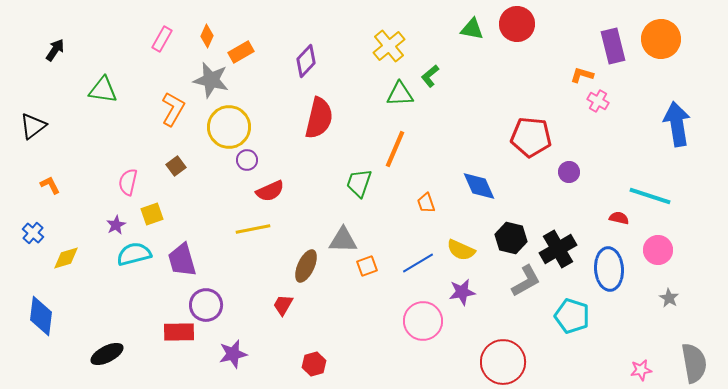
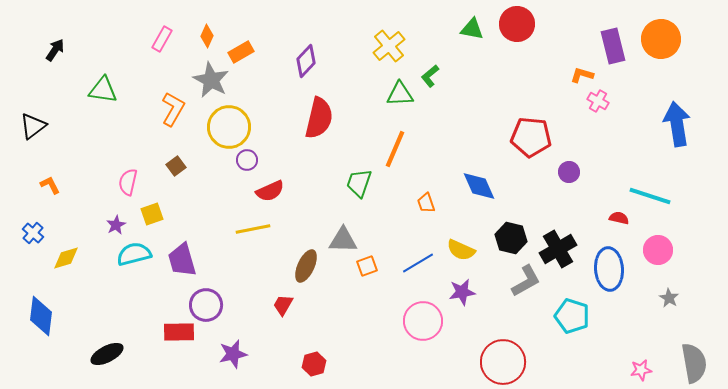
gray star at (211, 80): rotated 15 degrees clockwise
